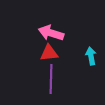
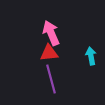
pink arrow: rotated 50 degrees clockwise
purple line: rotated 16 degrees counterclockwise
